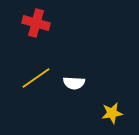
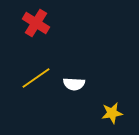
red cross: rotated 16 degrees clockwise
white semicircle: moved 1 px down
